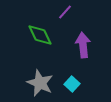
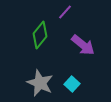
green diamond: rotated 64 degrees clockwise
purple arrow: rotated 135 degrees clockwise
